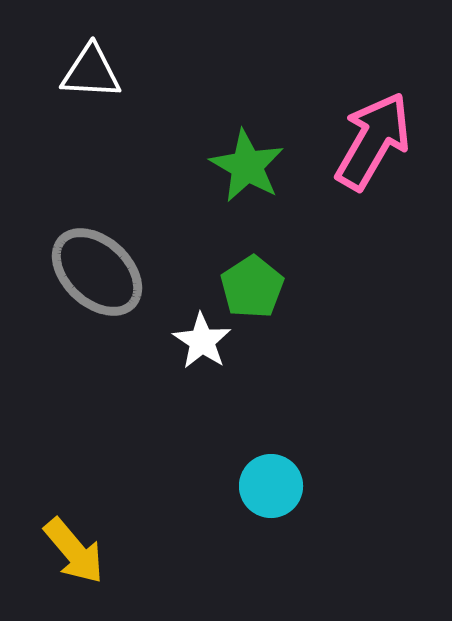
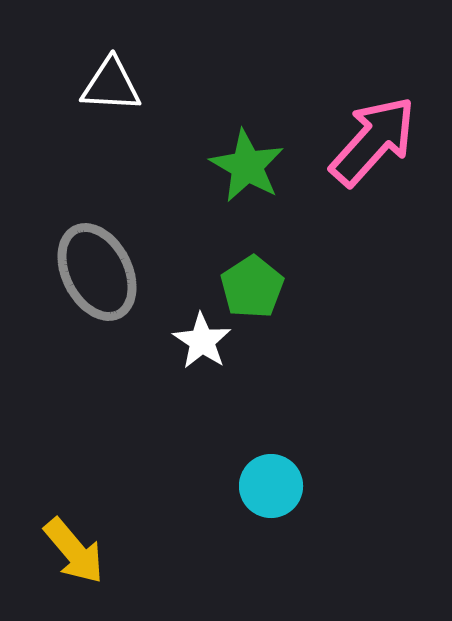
white triangle: moved 20 px right, 13 px down
pink arrow: rotated 12 degrees clockwise
gray ellipse: rotated 20 degrees clockwise
